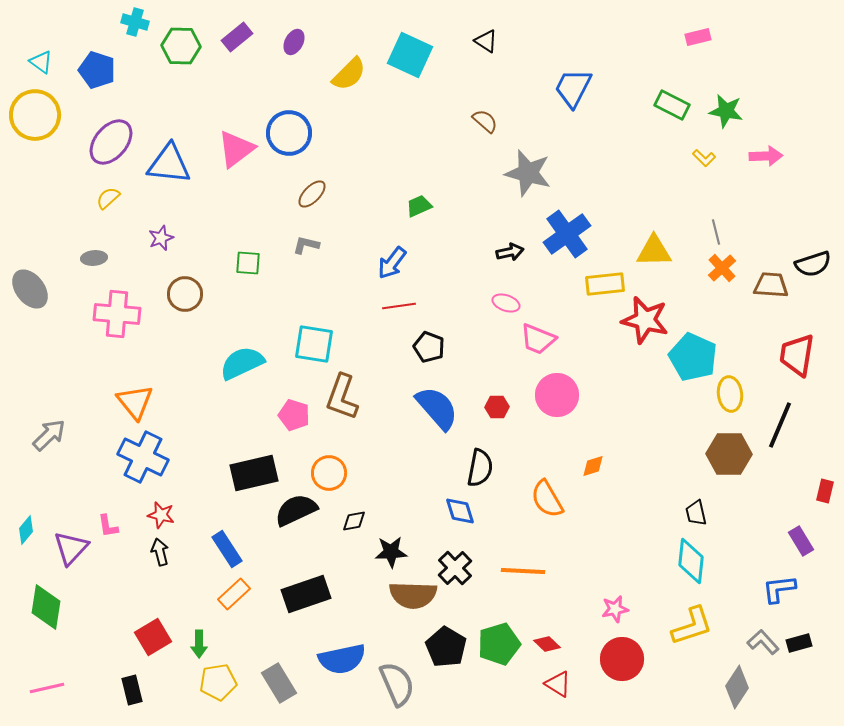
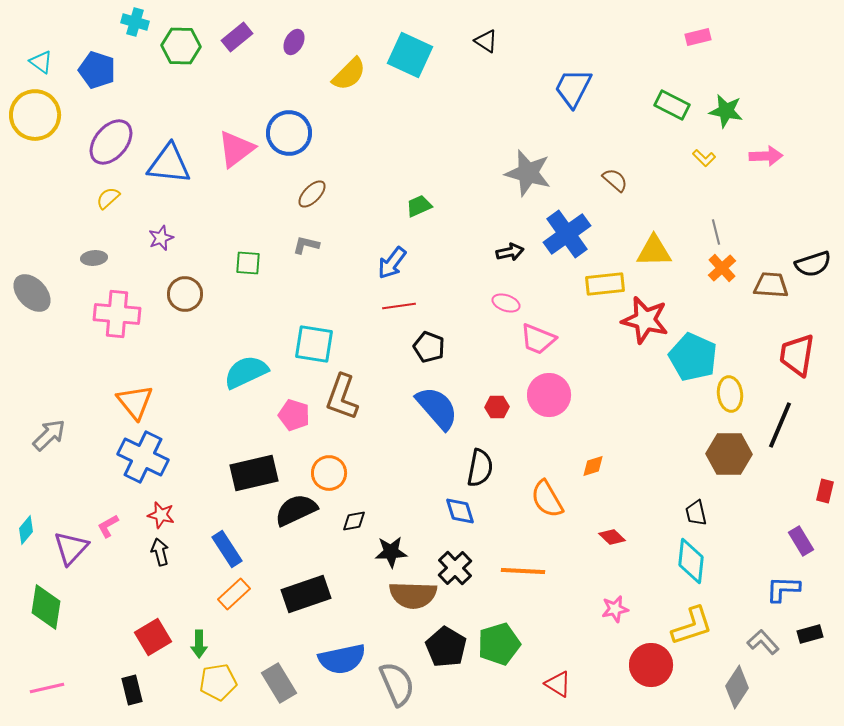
brown semicircle at (485, 121): moved 130 px right, 59 px down
gray ellipse at (30, 289): moved 2 px right, 4 px down; rotated 6 degrees counterclockwise
cyan semicircle at (242, 363): moved 4 px right, 9 px down
pink circle at (557, 395): moved 8 px left
pink L-shape at (108, 526): rotated 70 degrees clockwise
blue L-shape at (779, 589): moved 4 px right; rotated 9 degrees clockwise
black rectangle at (799, 643): moved 11 px right, 9 px up
red diamond at (547, 644): moved 65 px right, 107 px up
red circle at (622, 659): moved 29 px right, 6 px down
